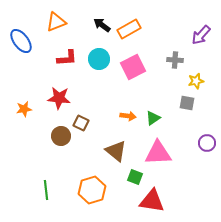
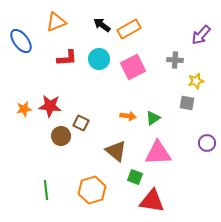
red star: moved 9 px left, 8 px down
